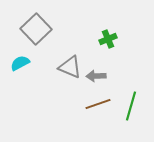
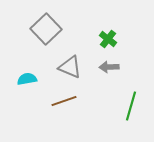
gray square: moved 10 px right
green cross: rotated 30 degrees counterclockwise
cyan semicircle: moved 7 px right, 16 px down; rotated 18 degrees clockwise
gray arrow: moved 13 px right, 9 px up
brown line: moved 34 px left, 3 px up
